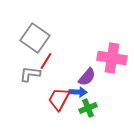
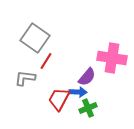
gray L-shape: moved 5 px left, 4 px down
